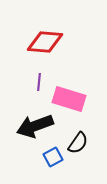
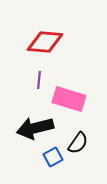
purple line: moved 2 px up
black arrow: moved 2 px down; rotated 6 degrees clockwise
